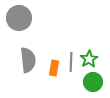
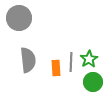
orange rectangle: moved 2 px right; rotated 14 degrees counterclockwise
